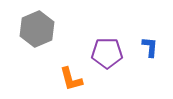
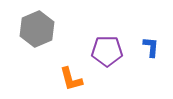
blue L-shape: moved 1 px right
purple pentagon: moved 2 px up
